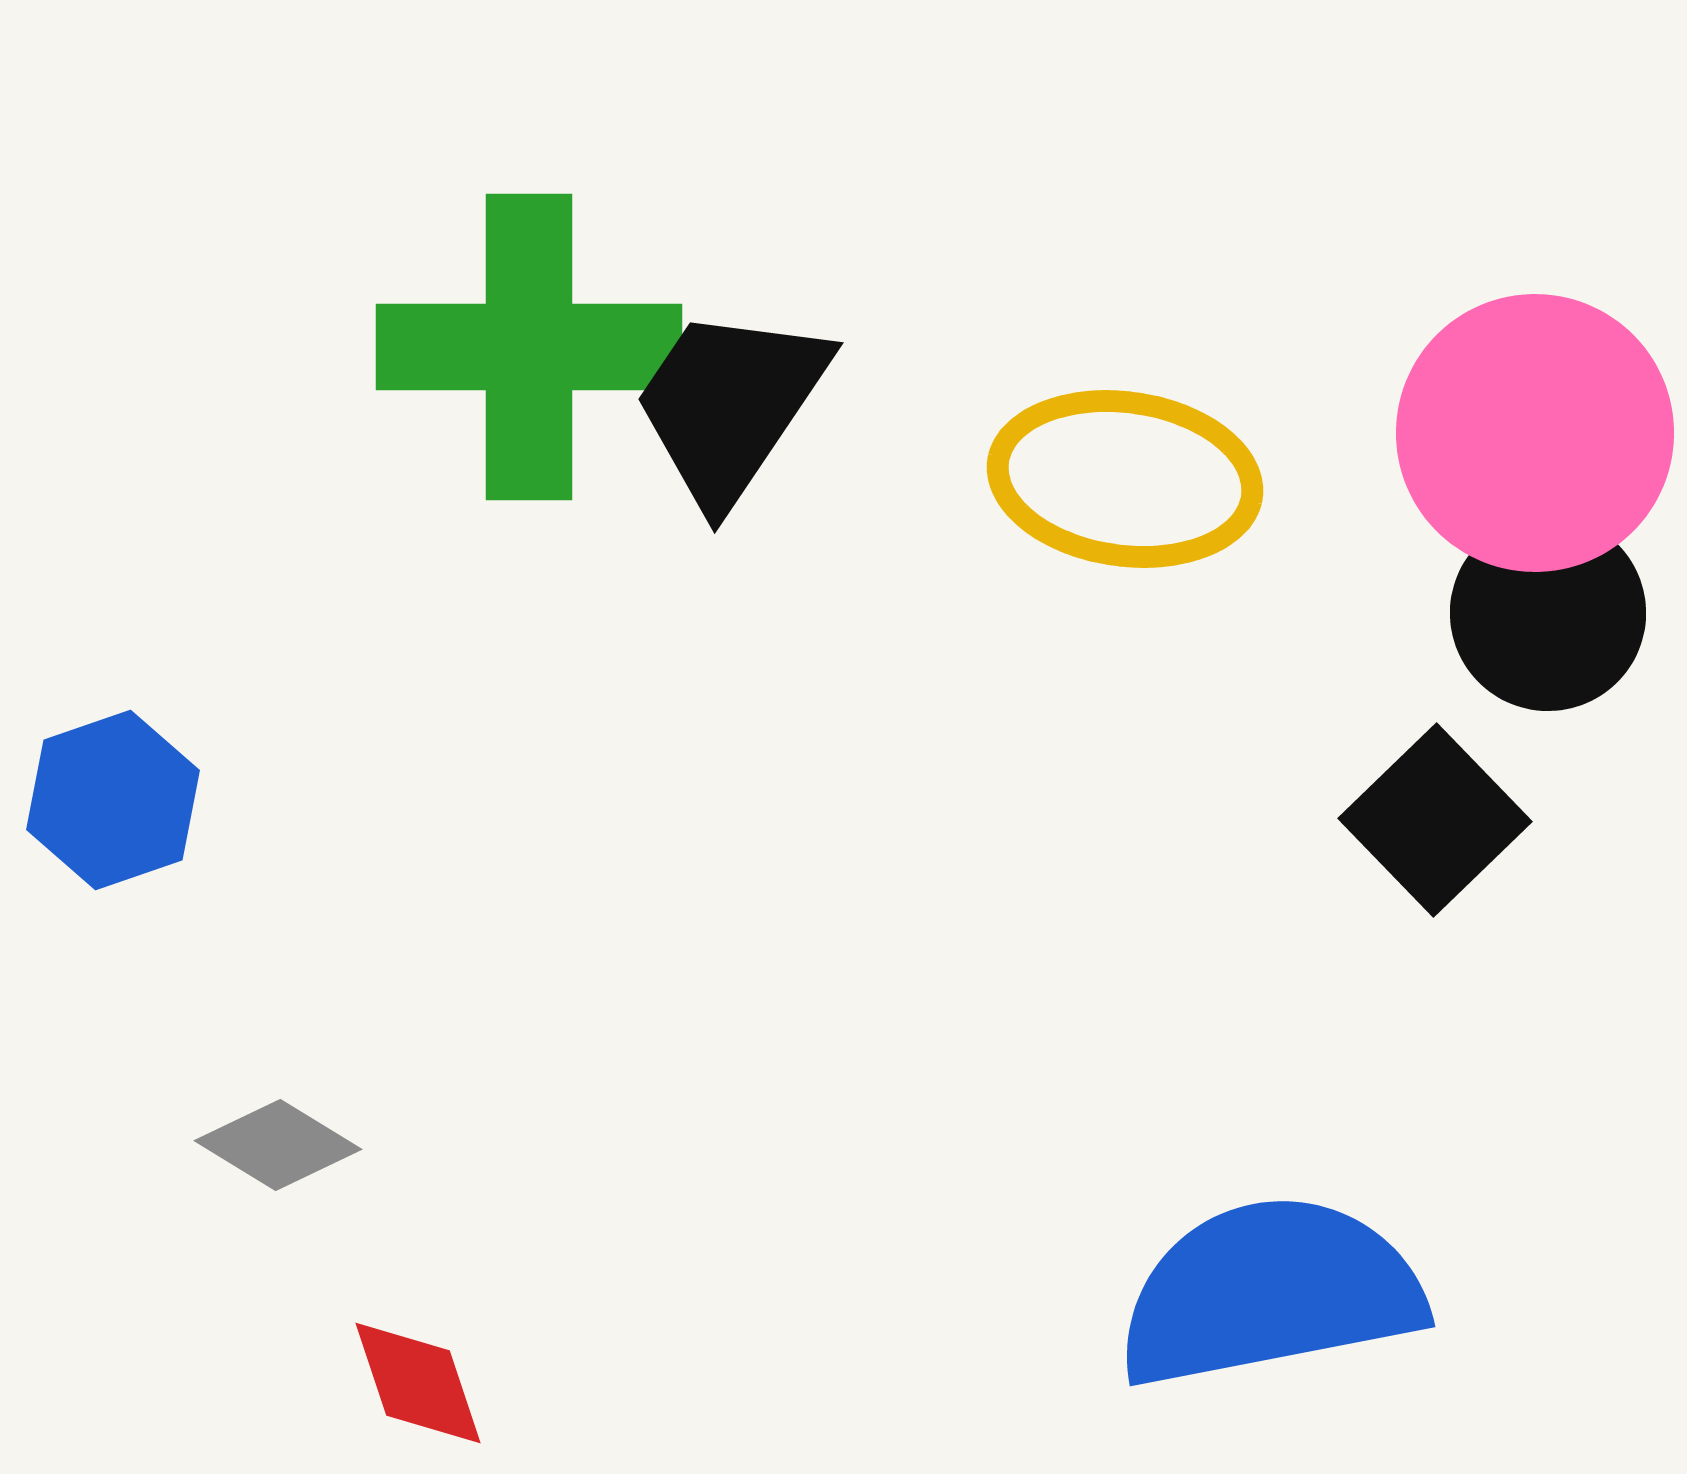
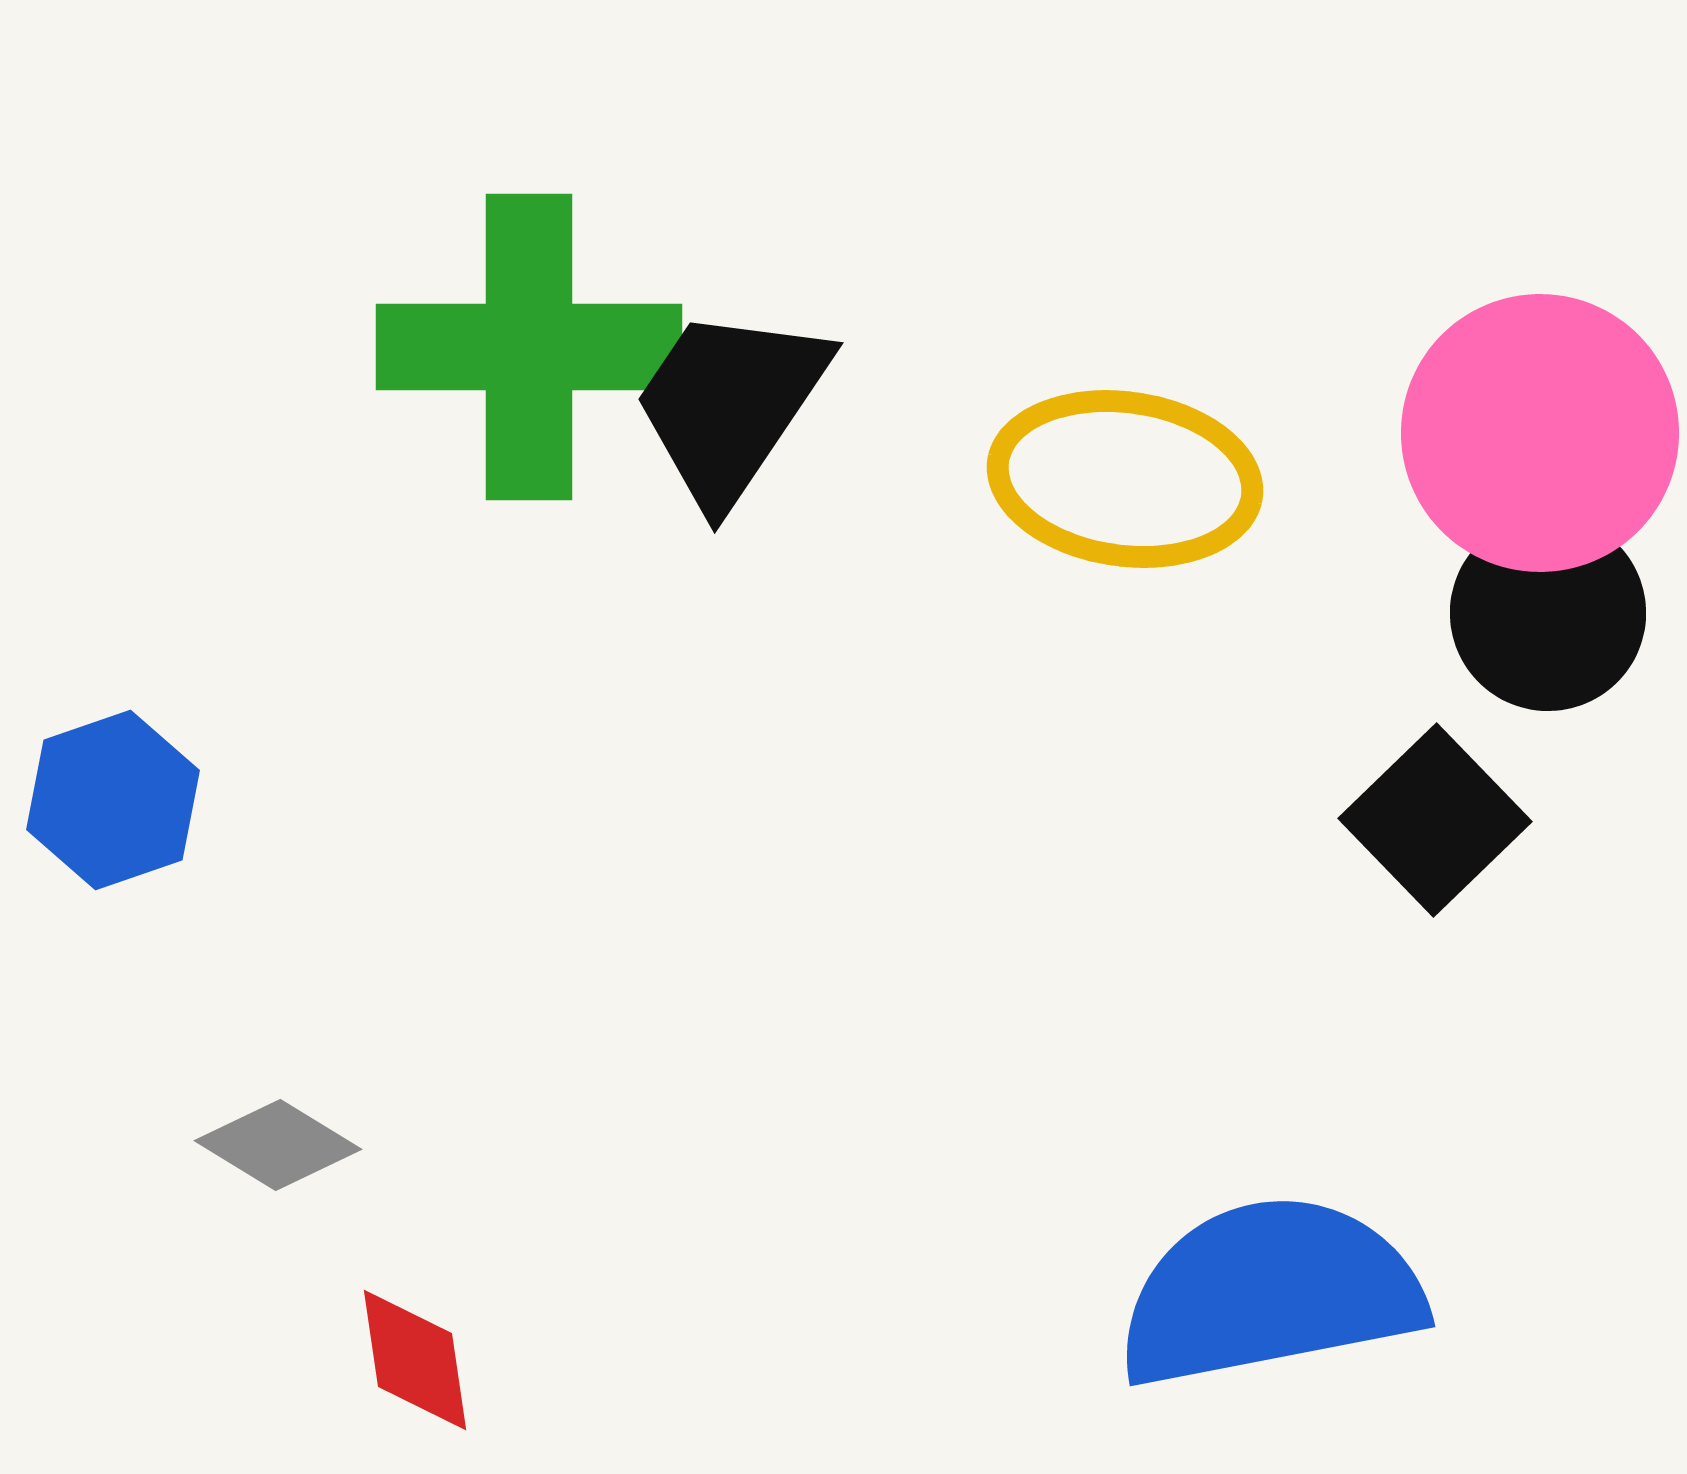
pink circle: moved 5 px right
red diamond: moved 3 px left, 23 px up; rotated 10 degrees clockwise
